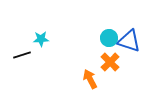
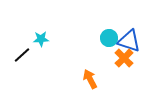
black line: rotated 24 degrees counterclockwise
orange cross: moved 14 px right, 4 px up
